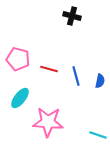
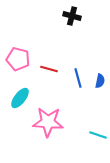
blue line: moved 2 px right, 2 px down
